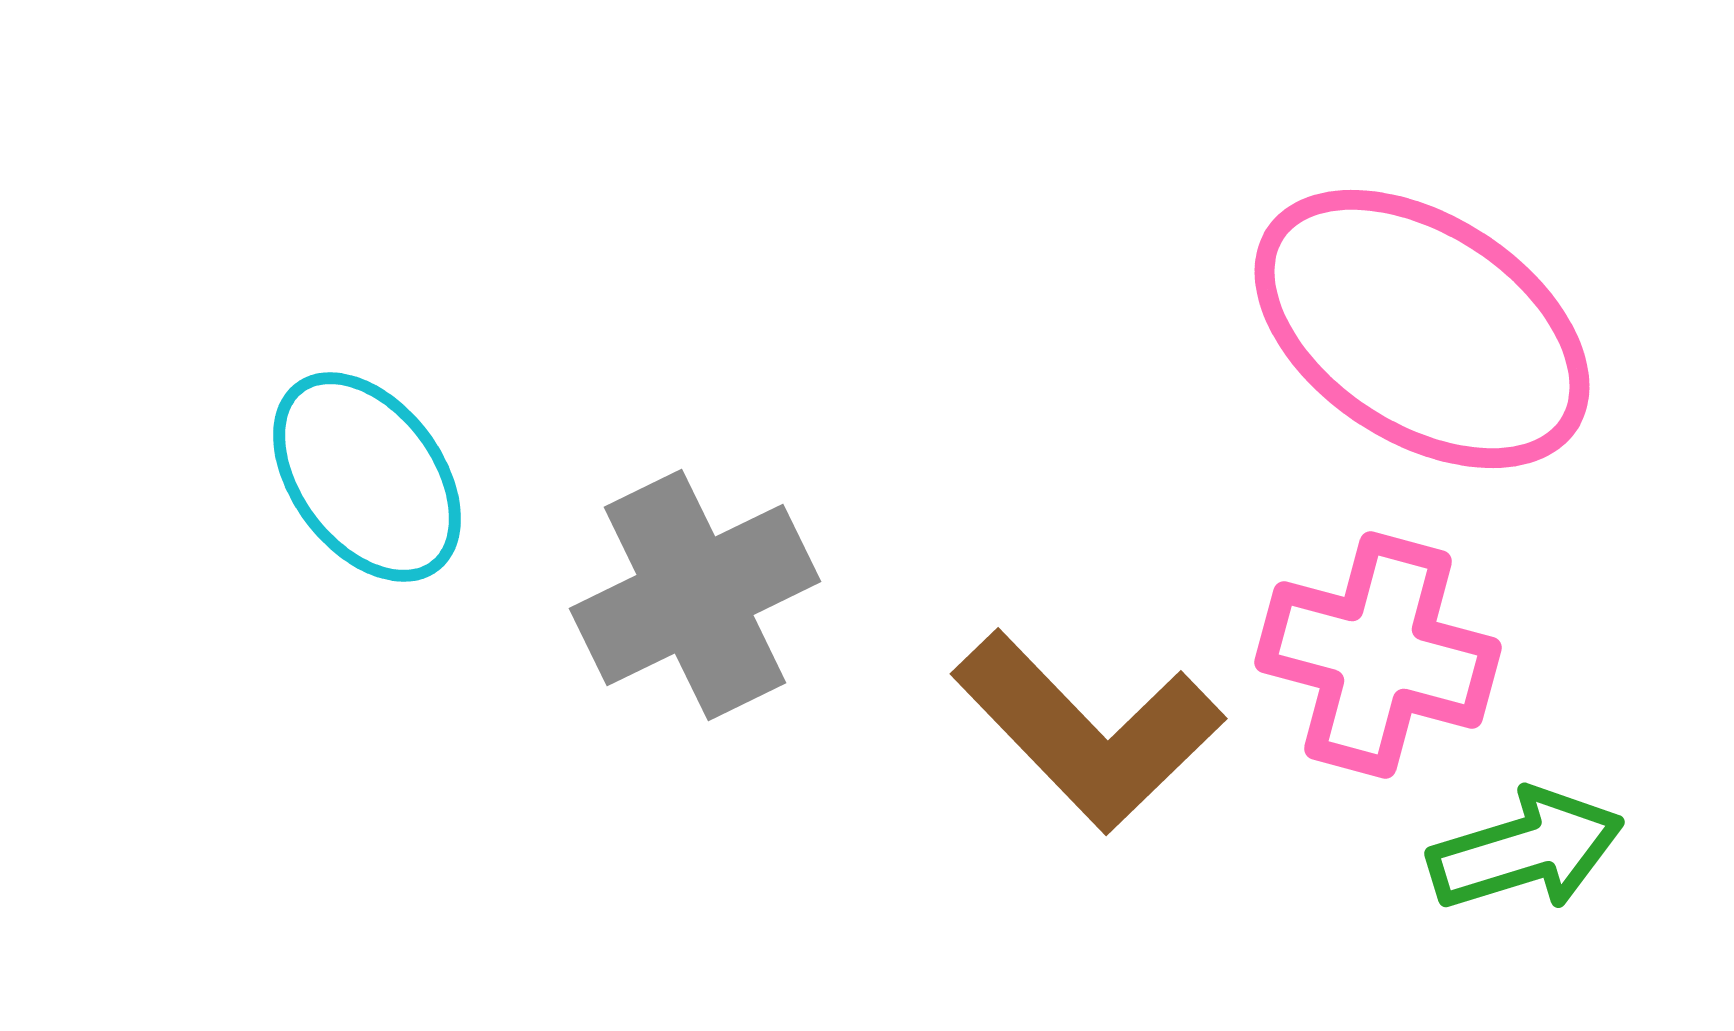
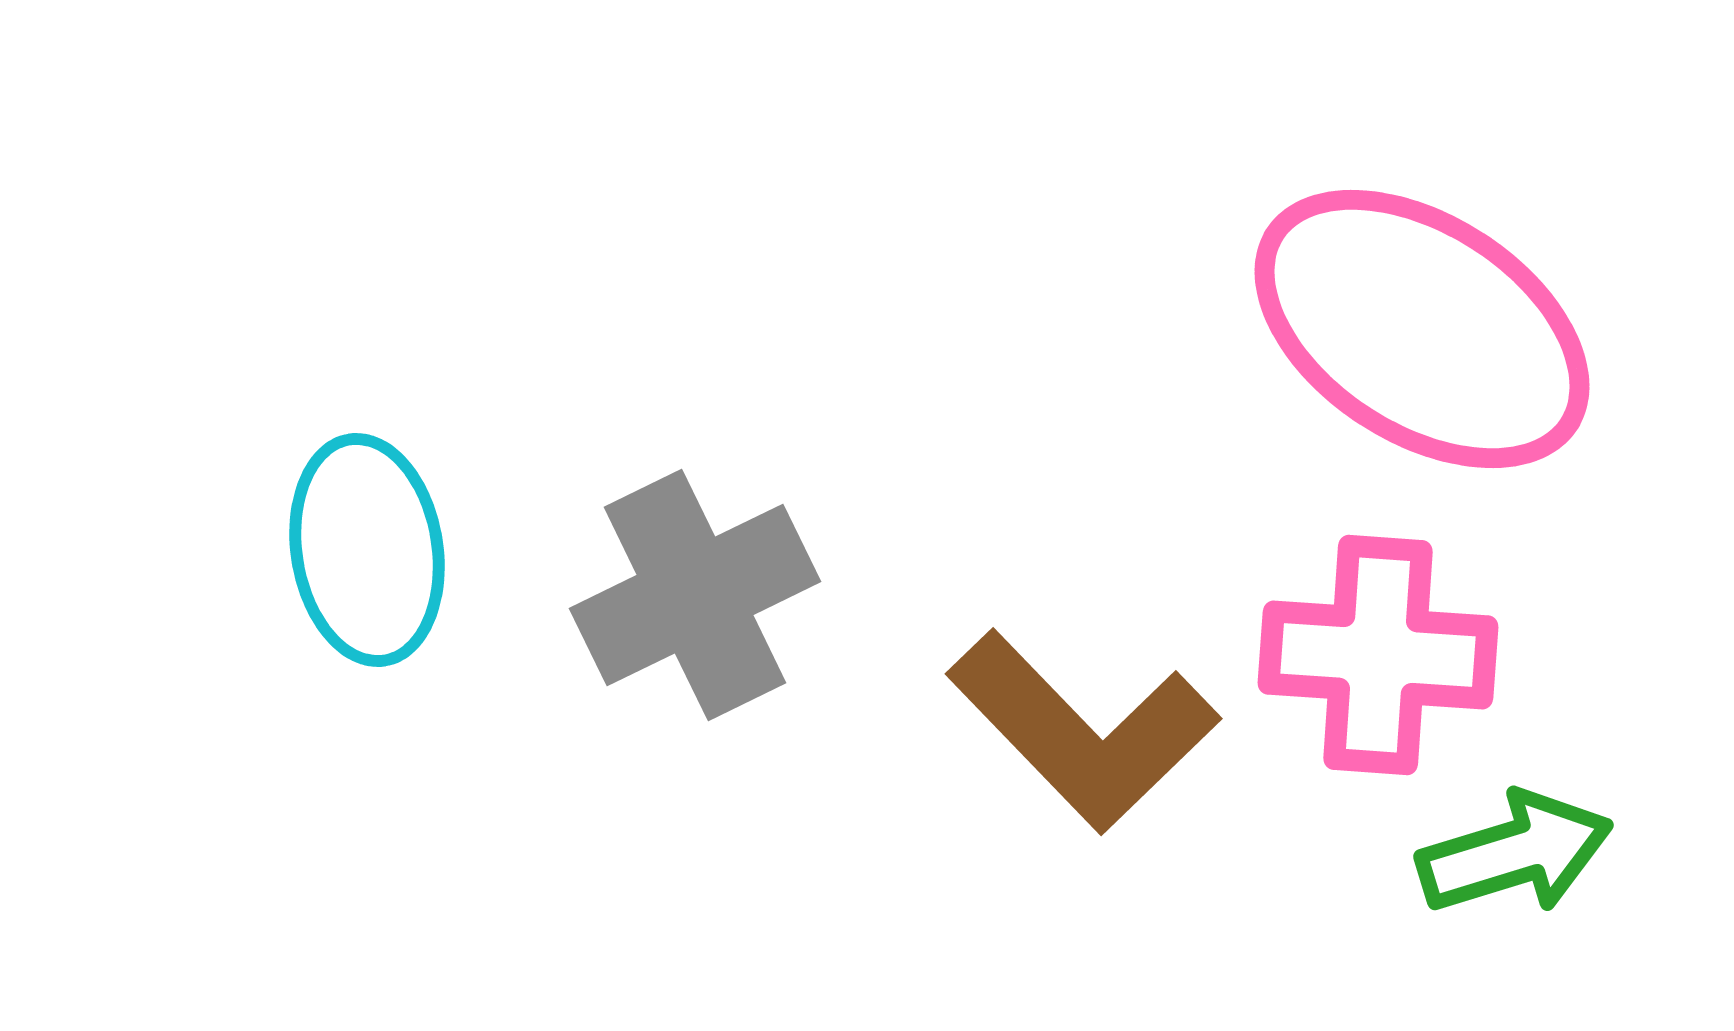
cyan ellipse: moved 73 px down; rotated 28 degrees clockwise
pink cross: rotated 11 degrees counterclockwise
brown L-shape: moved 5 px left
green arrow: moved 11 px left, 3 px down
